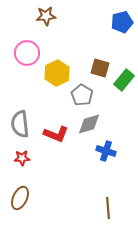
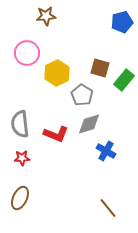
blue cross: rotated 12 degrees clockwise
brown line: rotated 35 degrees counterclockwise
